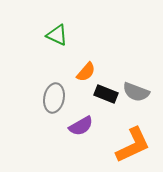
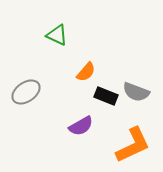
black rectangle: moved 2 px down
gray ellipse: moved 28 px left, 6 px up; rotated 44 degrees clockwise
